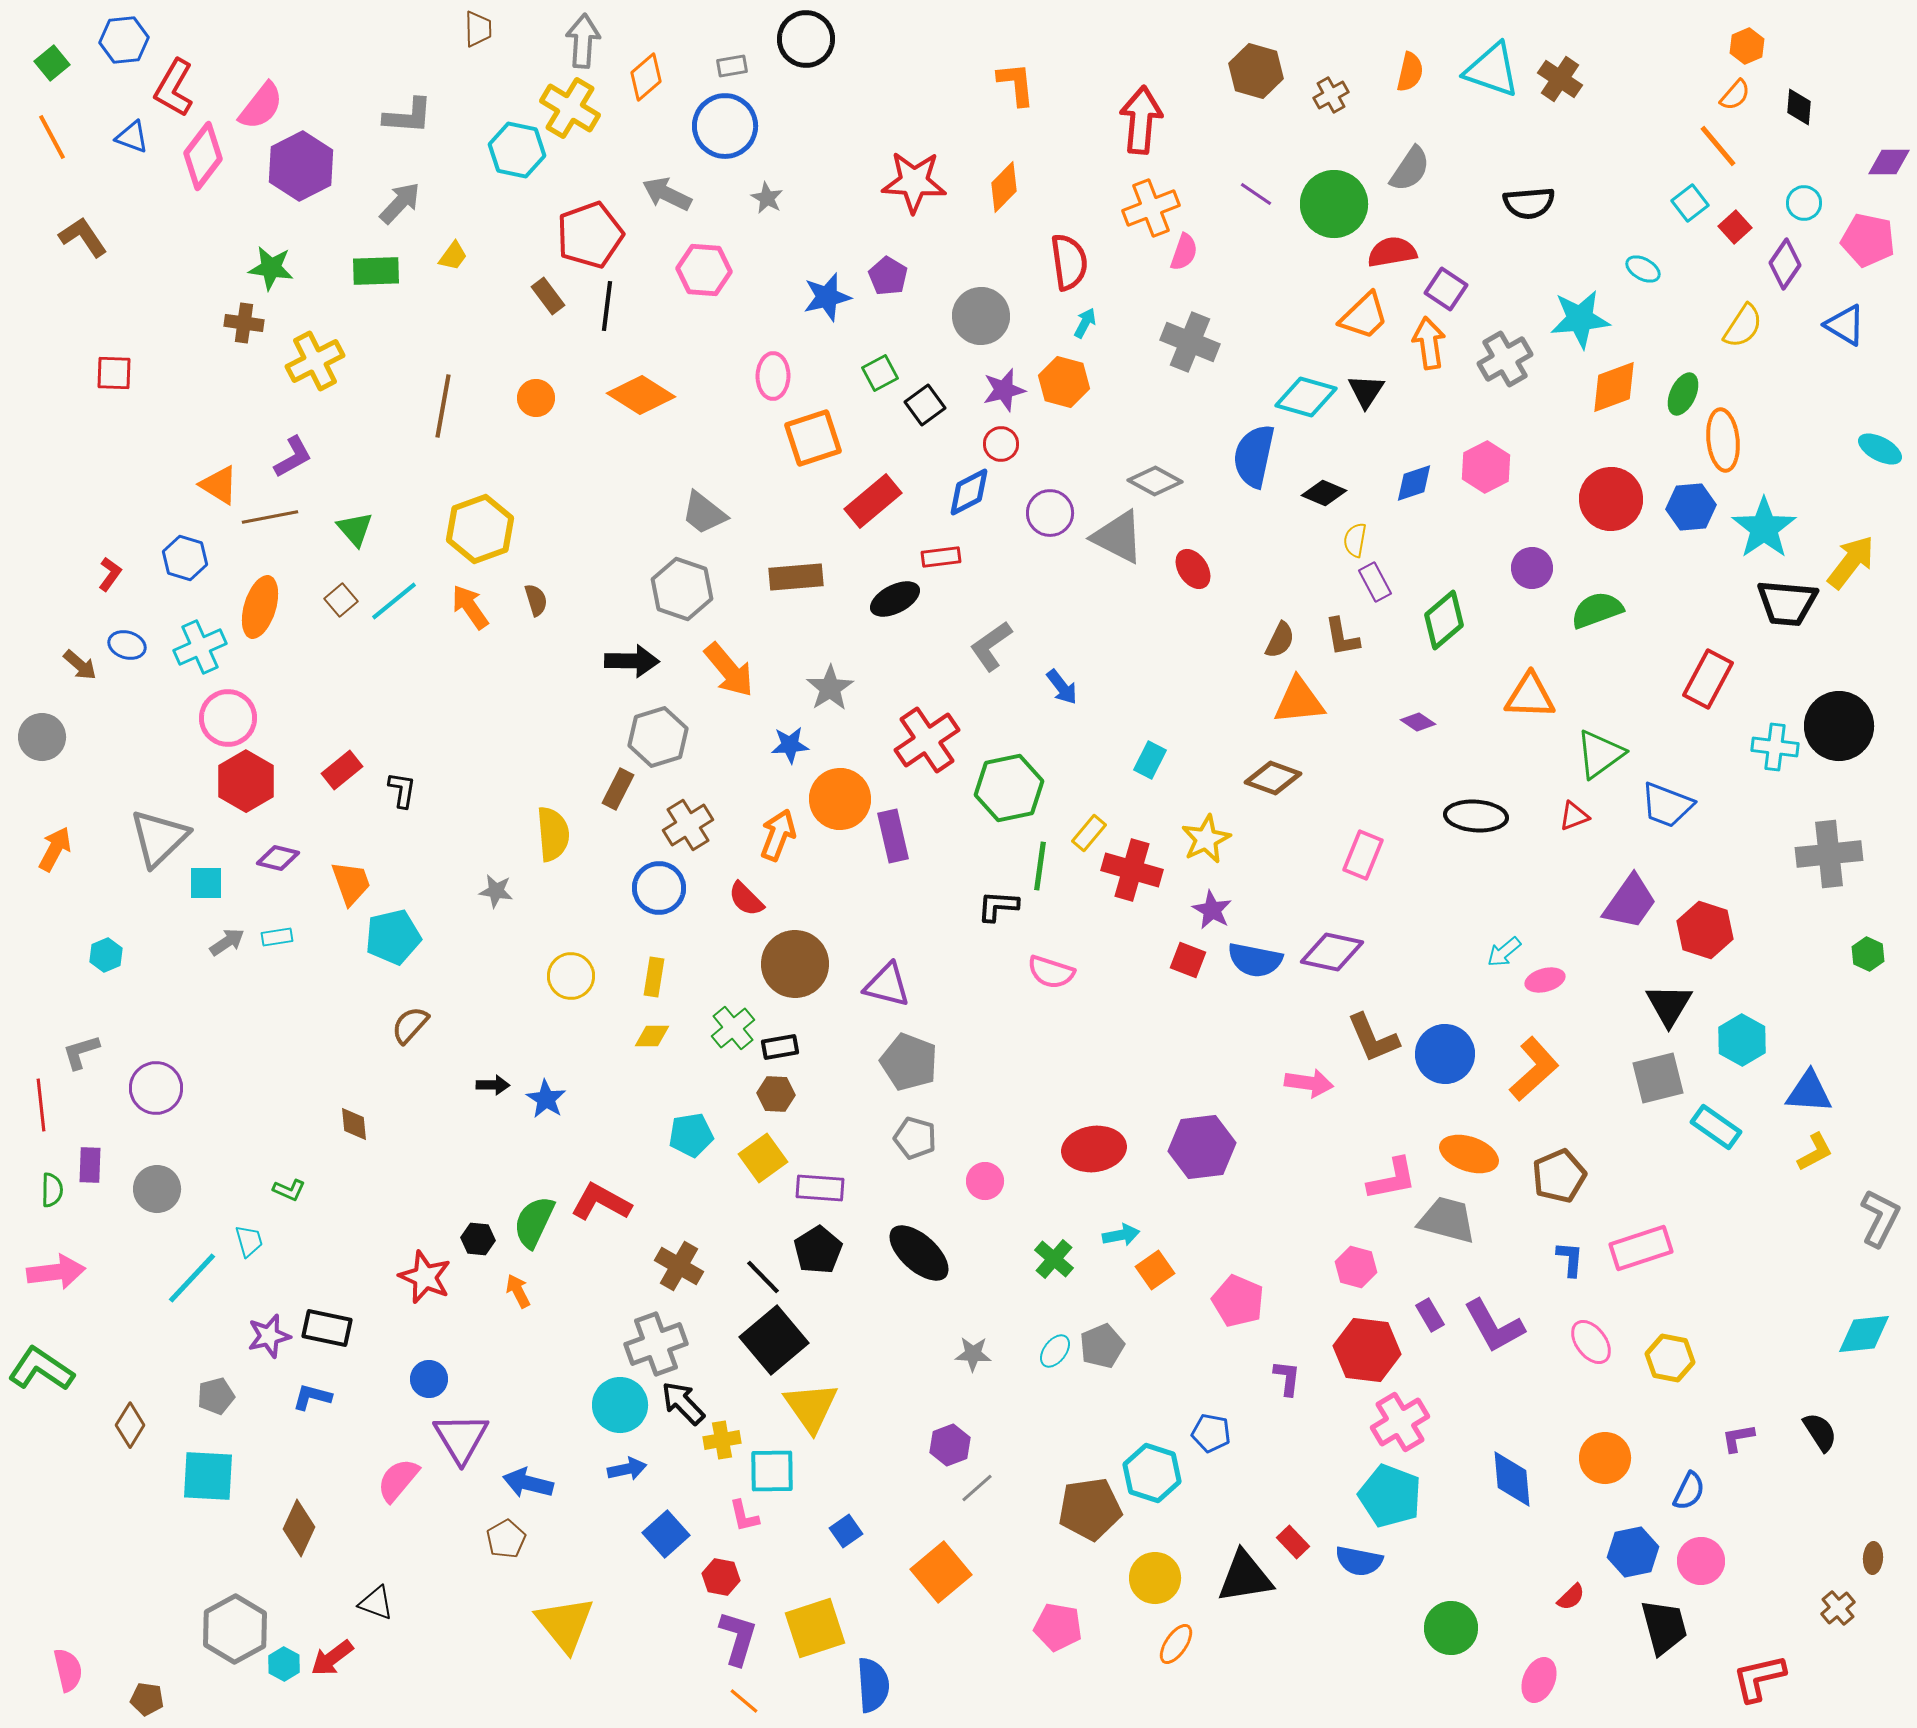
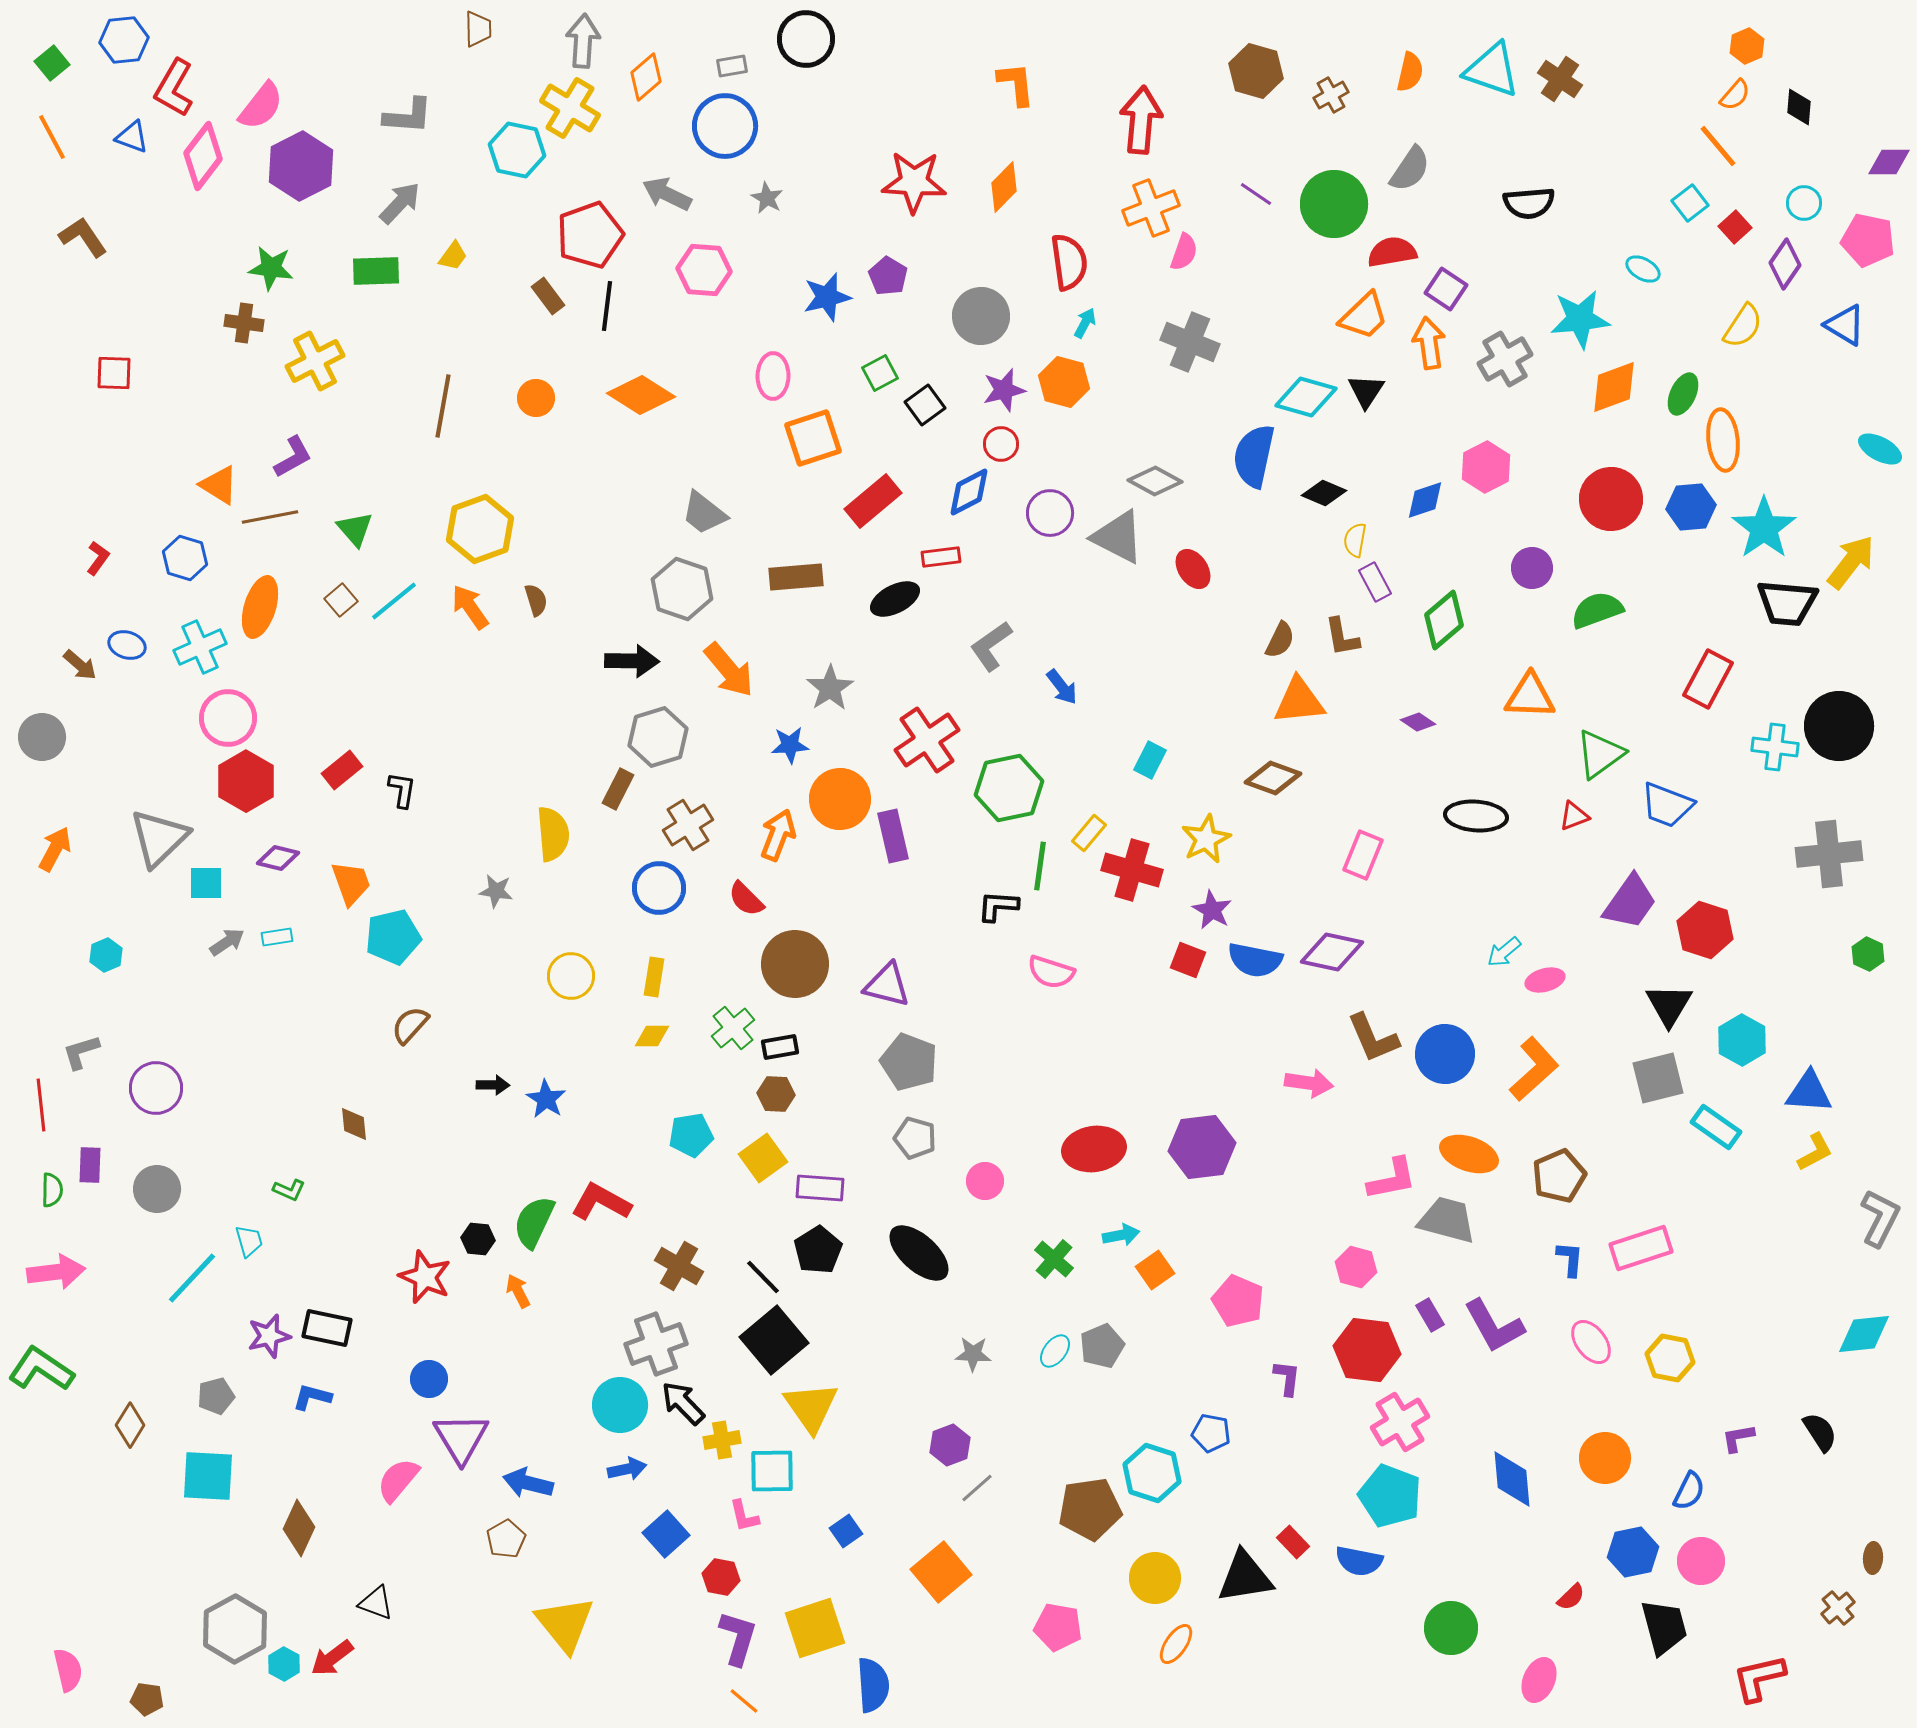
blue diamond at (1414, 483): moved 11 px right, 17 px down
red L-shape at (110, 574): moved 12 px left, 16 px up
